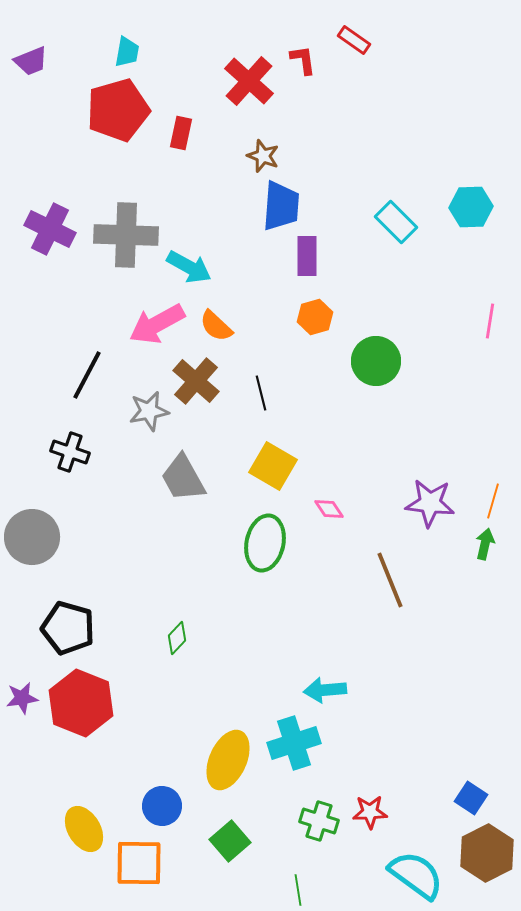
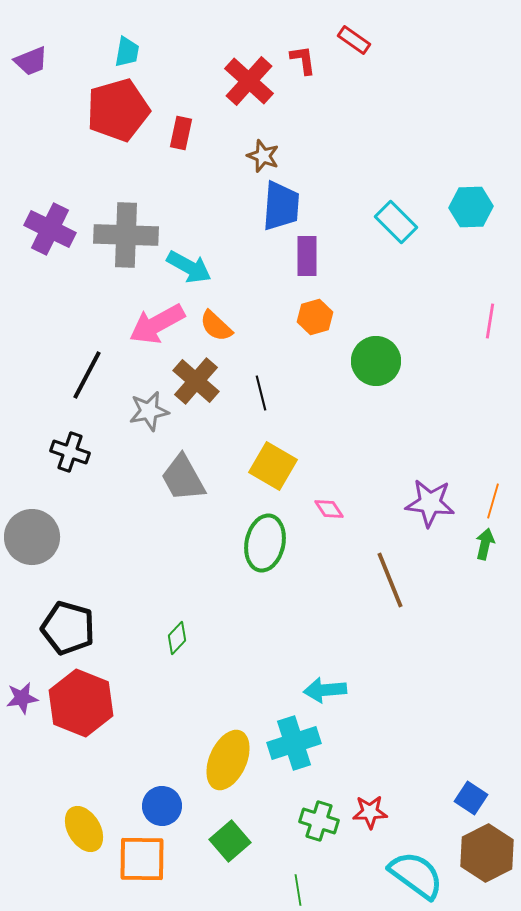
orange square at (139, 863): moved 3 px right, 4 px up
